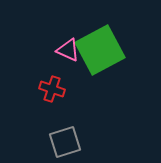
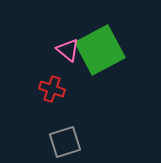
pink triangle: rotated 15 degrees clockwise
